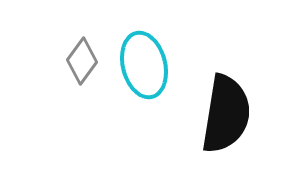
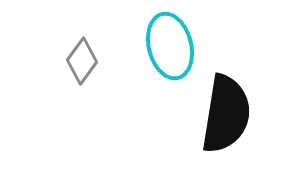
cyan ellipse: moved 26 px right, 19 px up
